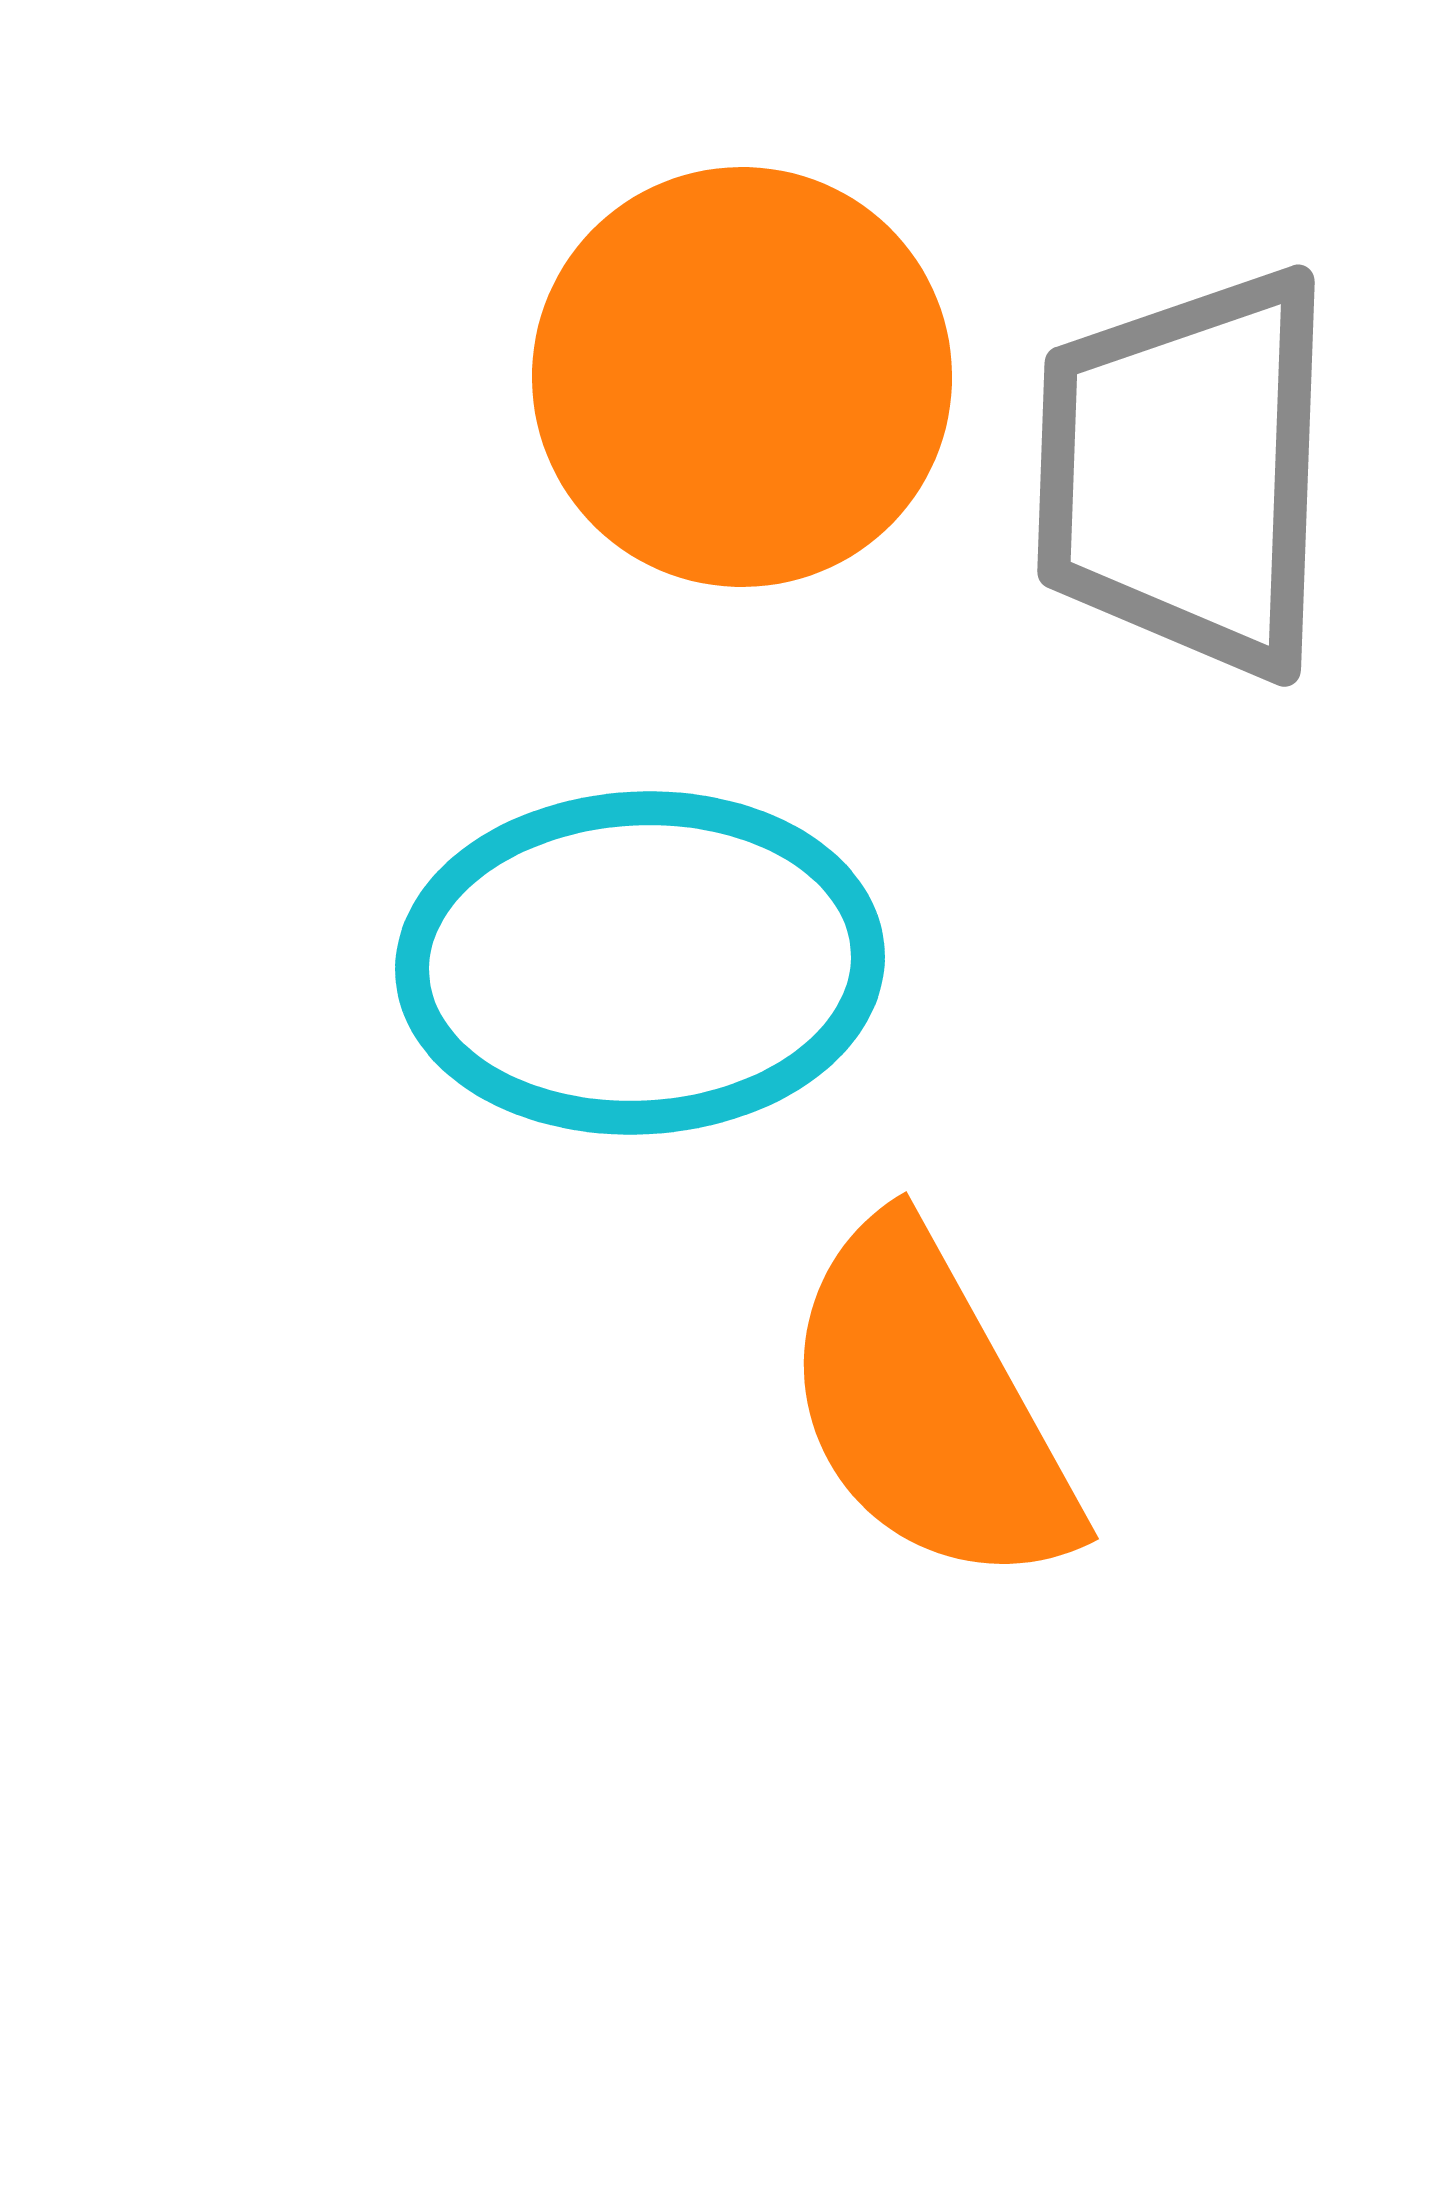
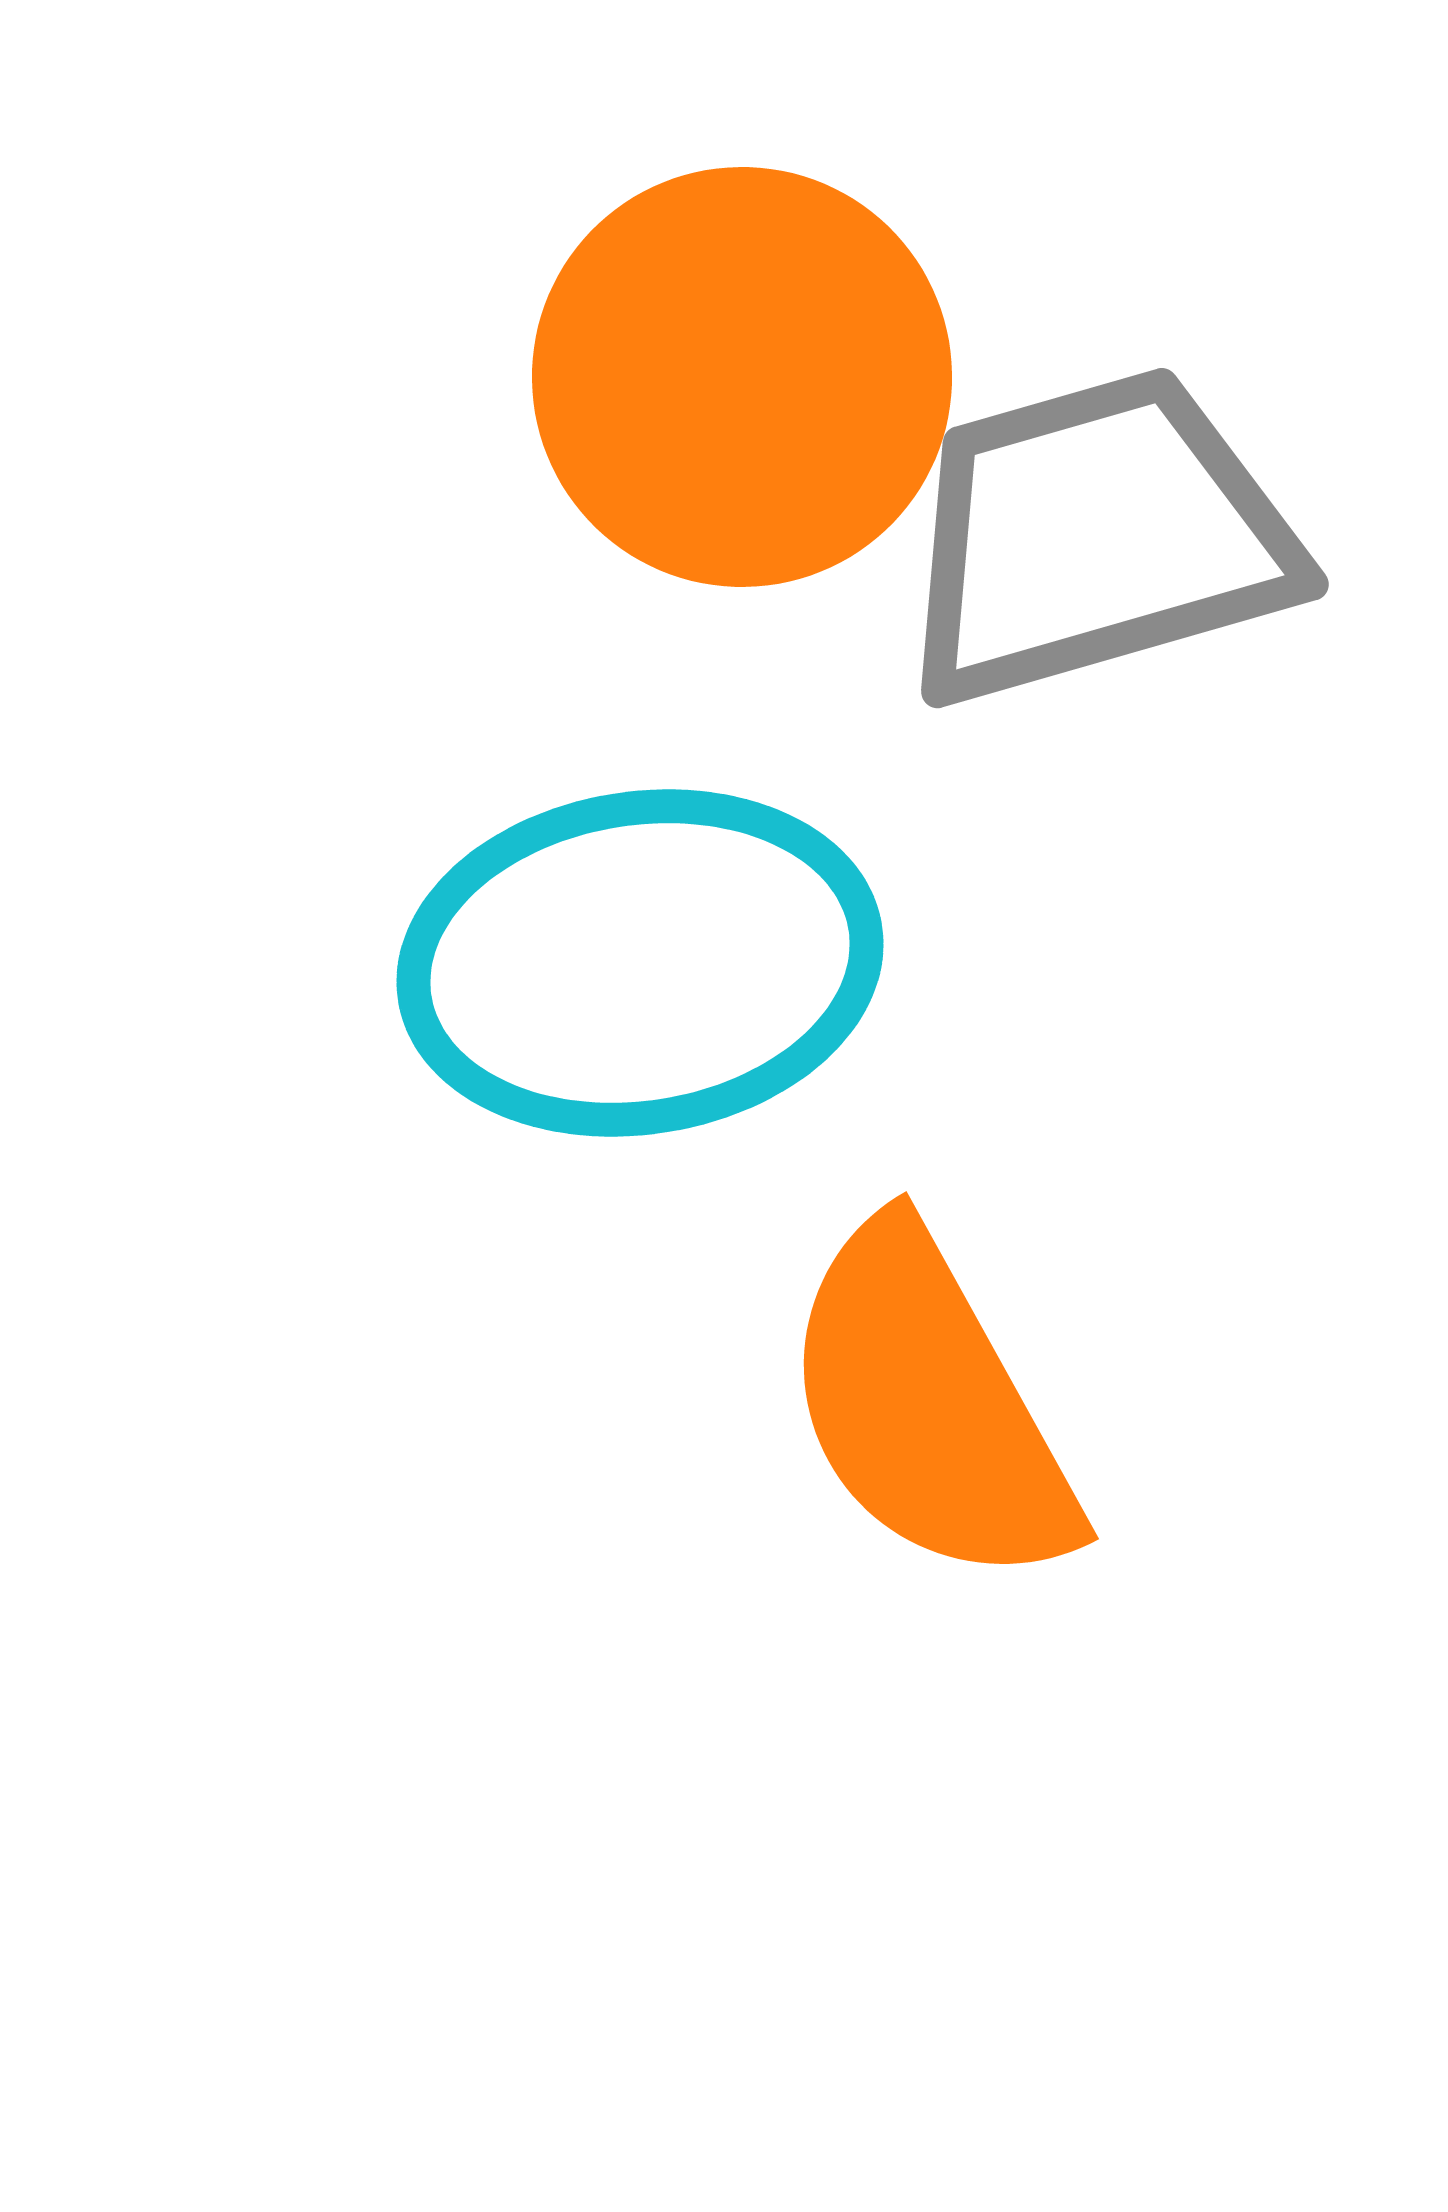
gray trapezoid: moved 90 px left, 65 px down; rotated 72 degrees clockwise
cyan ellipse: rotated 6 degrees counterclockwise
